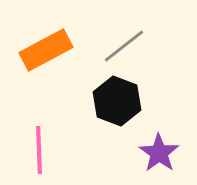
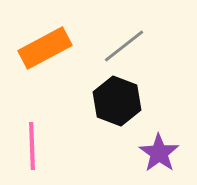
orange rectangle: moved 1 px left, 2 px up
pink line: moved 7 px left, 4 px up
